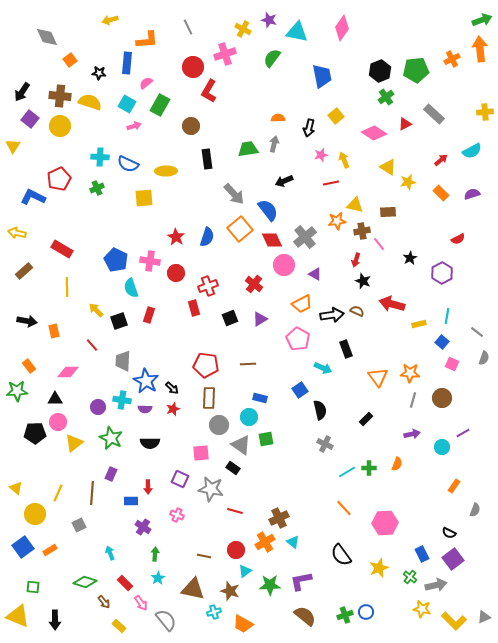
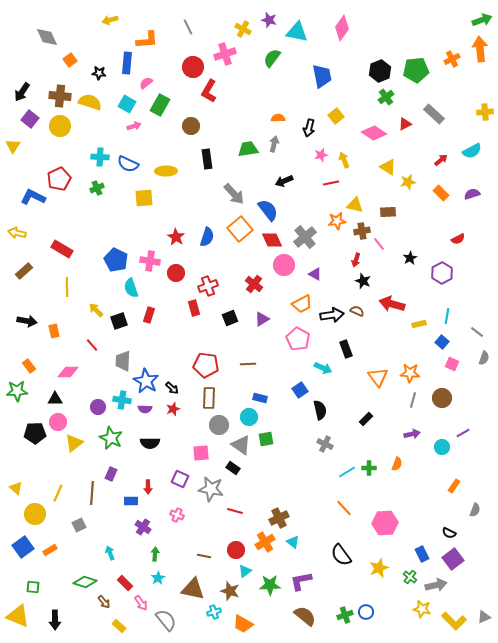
purple triangle at (260, 319): moved 2 px right
